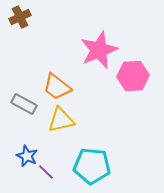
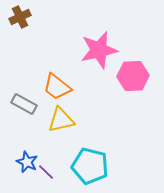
pink star: rotated 9 degrees clockwise
blue star: moved 6 px down
cyan pentagon: moved 2 px left; rotated 9 degrees clockwise
